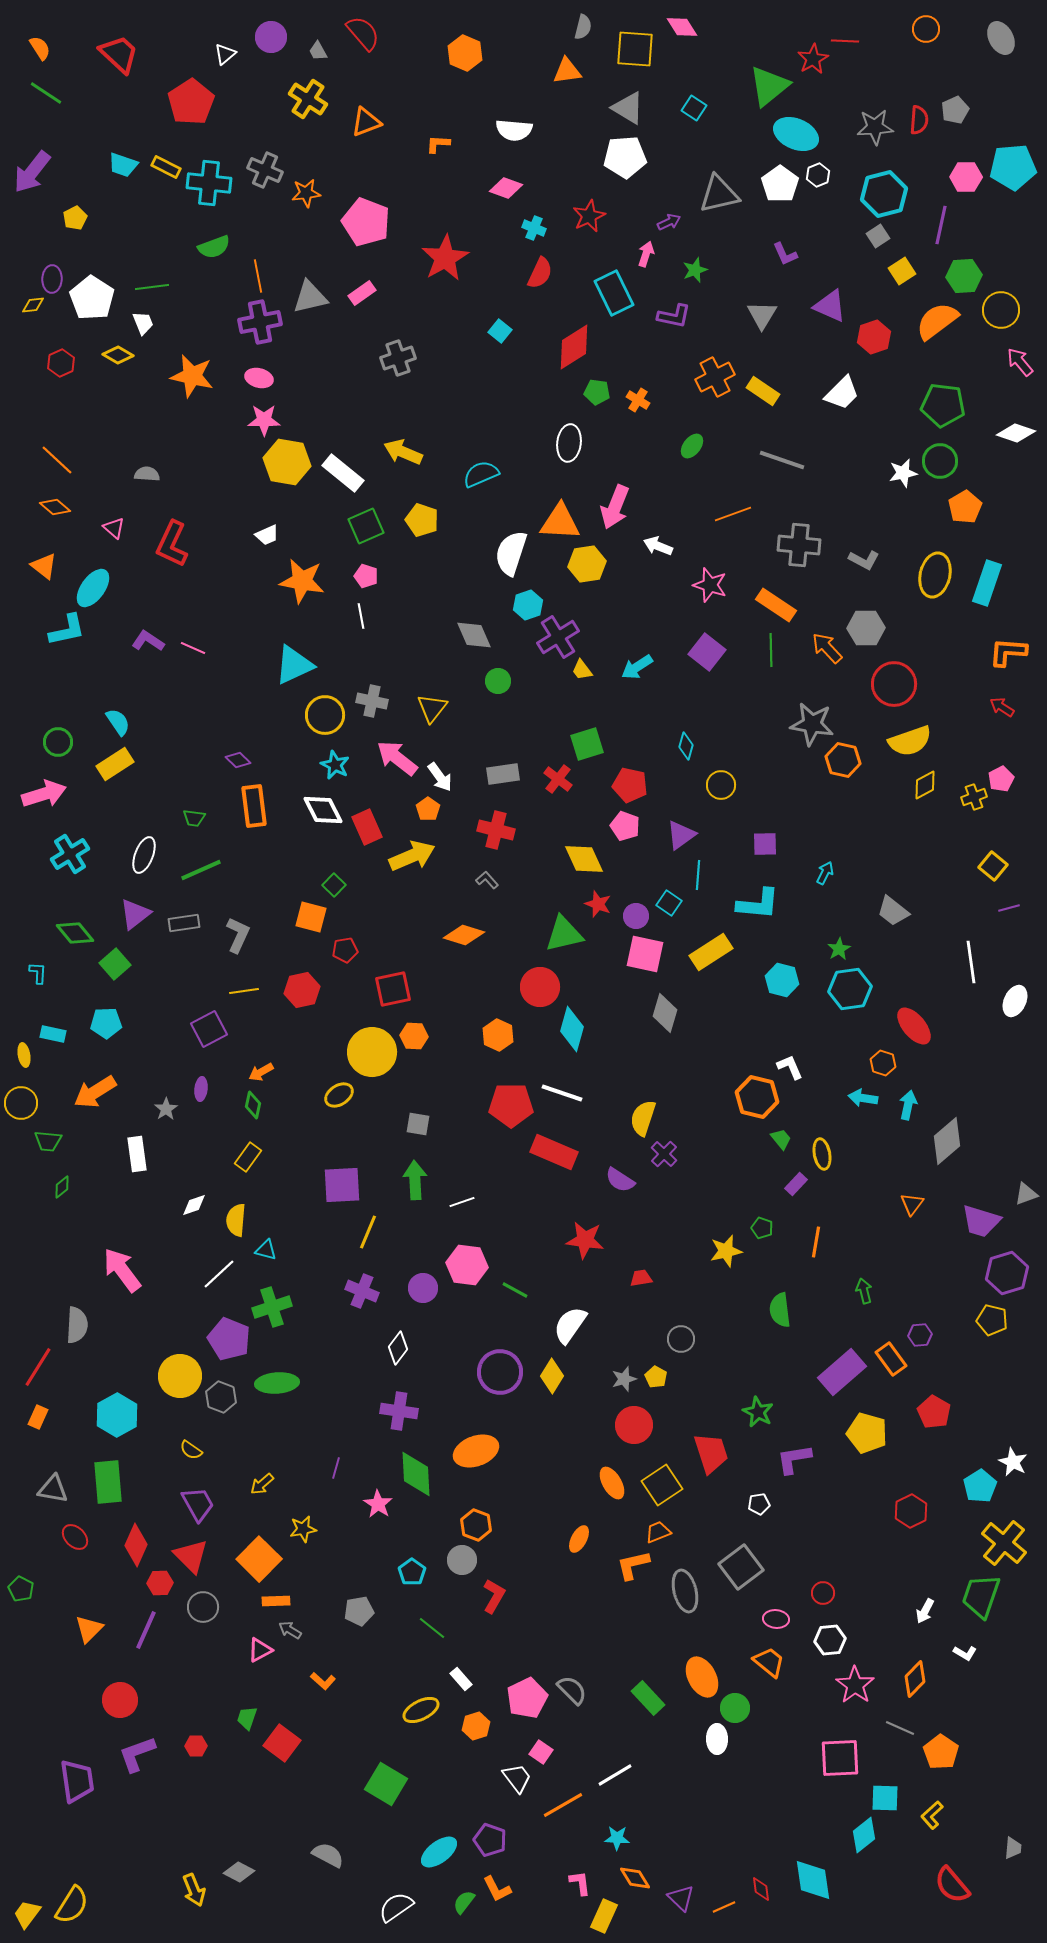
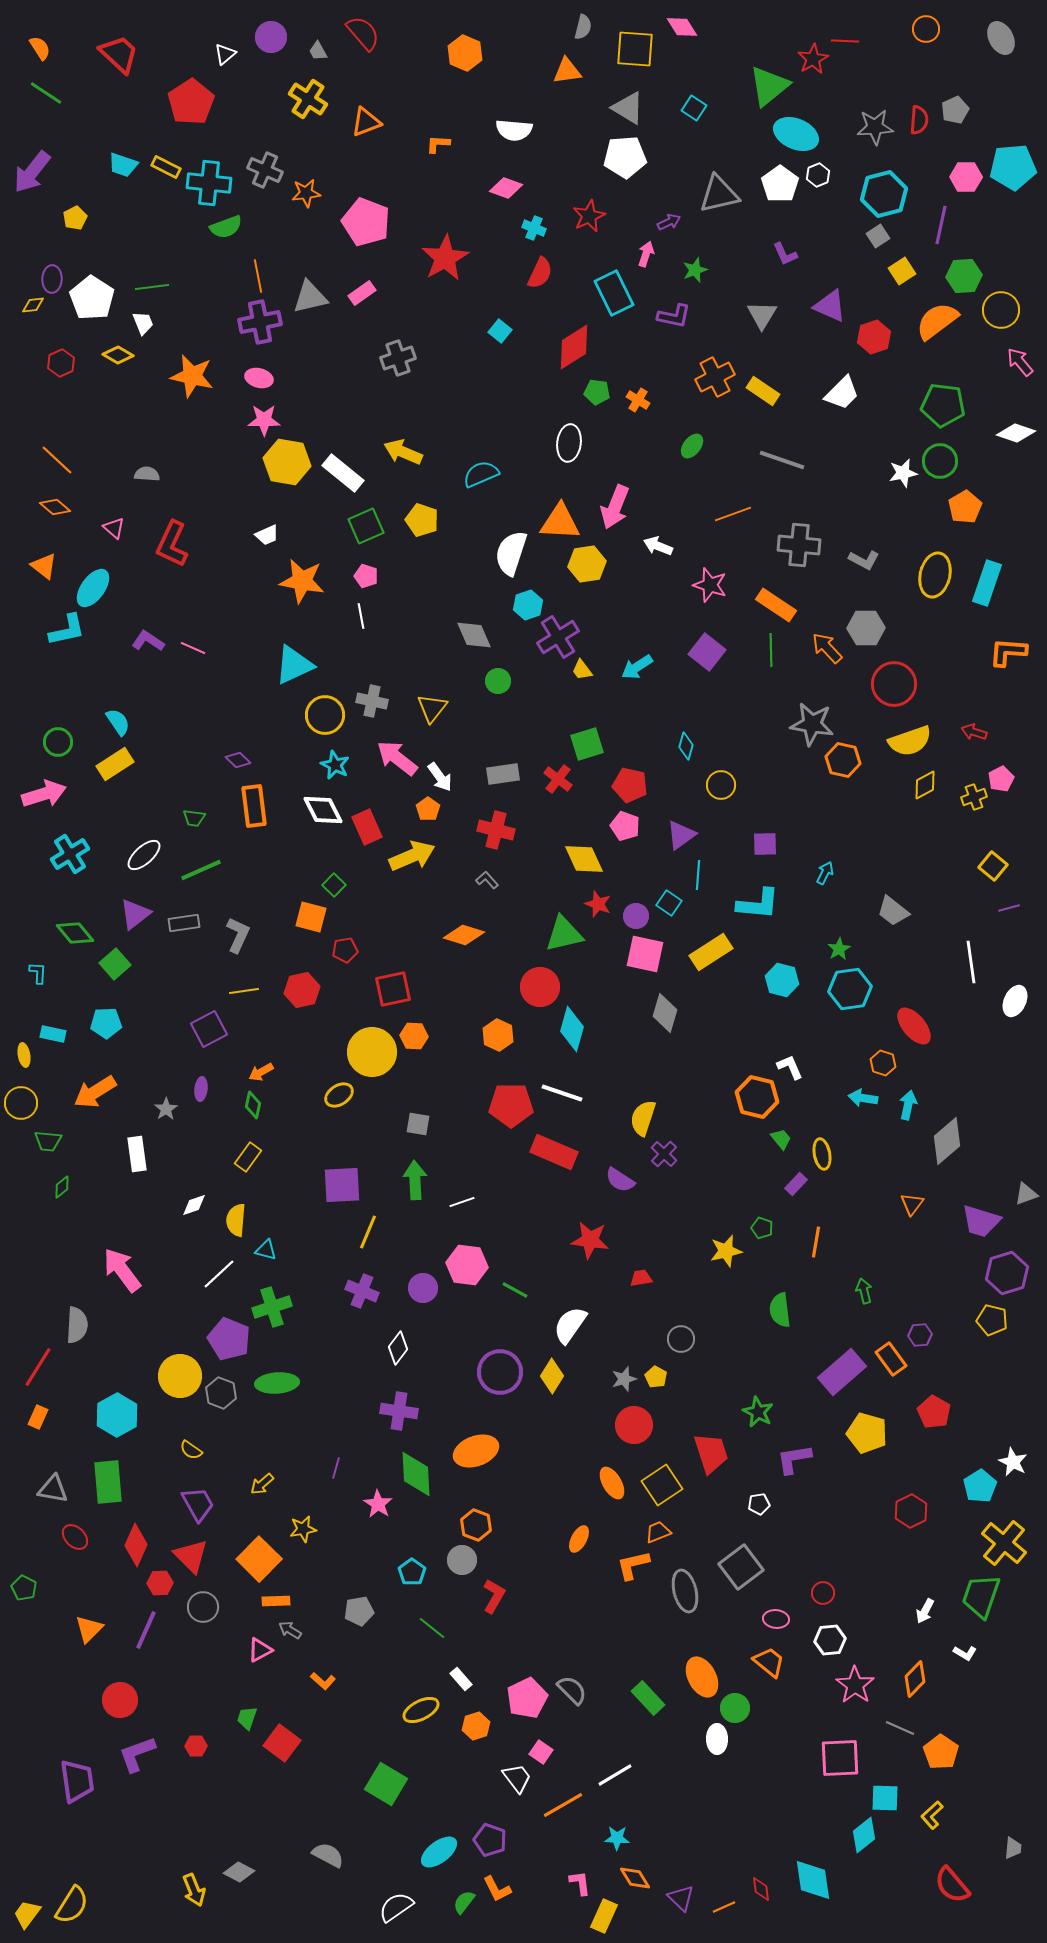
green semicircle at (214, 247): moved 12 px right, 20 px up
red arrow at (1002, 707): moved 28 px left, 25 px down; rotated 15 degrees counterclockwise
white ellipse at (144, 855): rotated 27 degrees clockwise
red star at (585, 1240): moved 5 px right
gray hexagon at (221, 1397): moved 4 px up
green pentagon at (21, 1589): moved 3 px right, 1 px up
